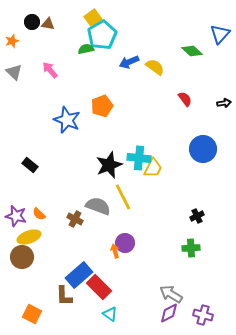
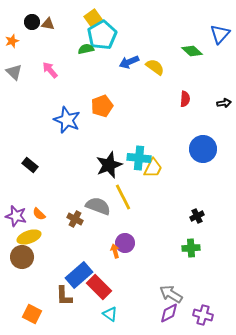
red semicircle: rotated 42 degrees clockwise
